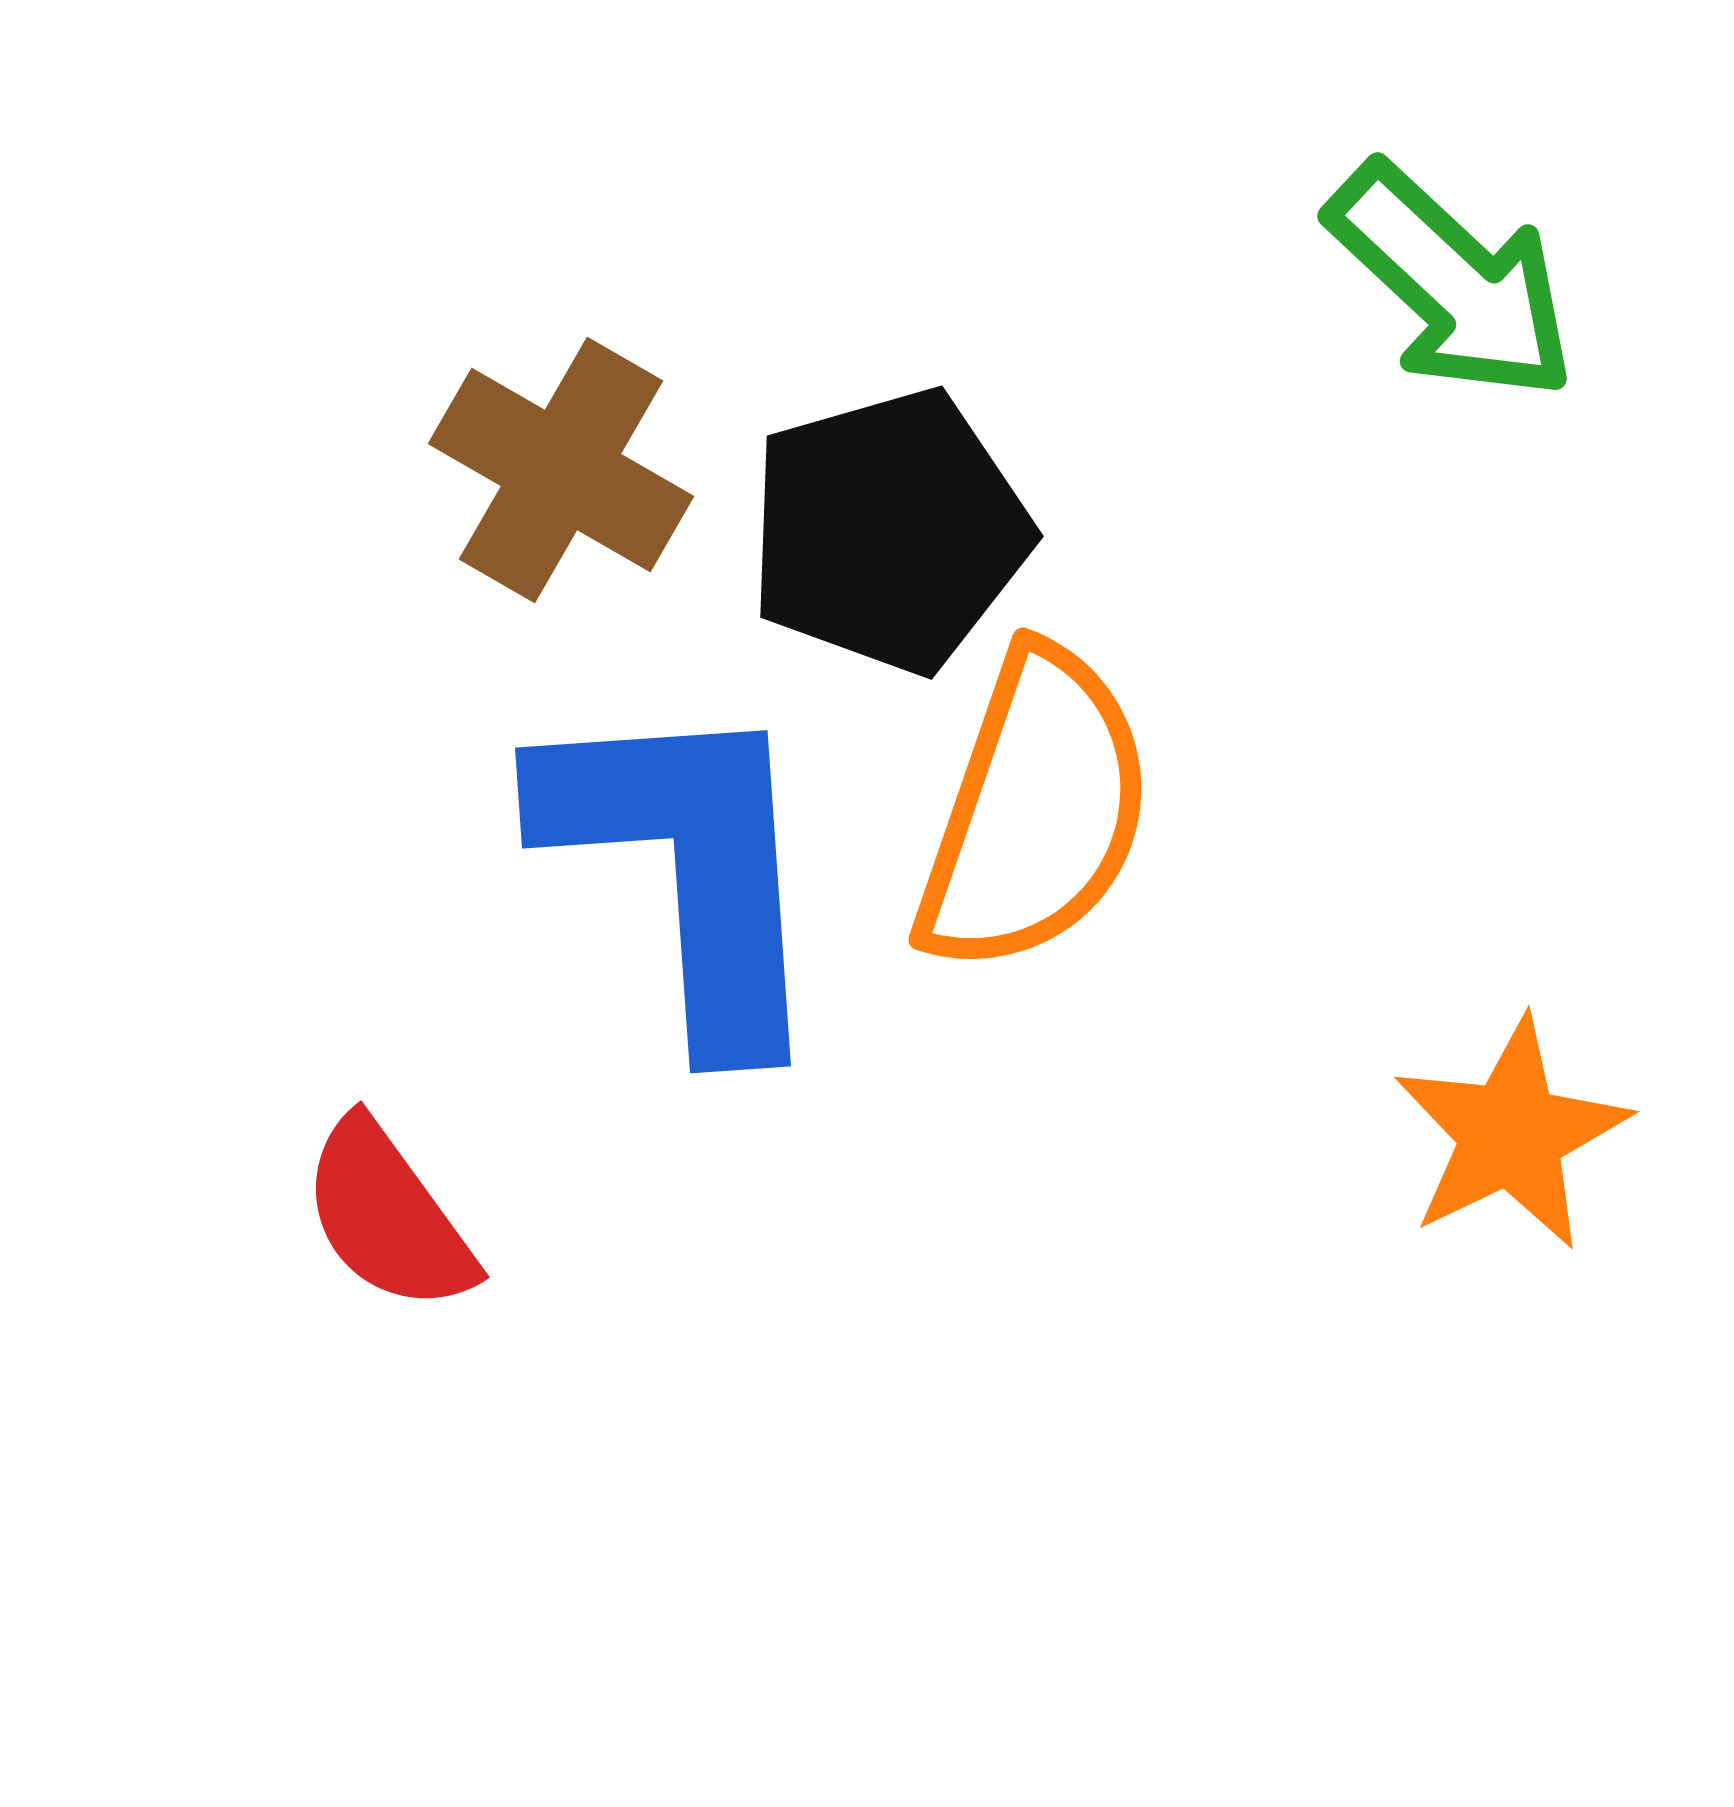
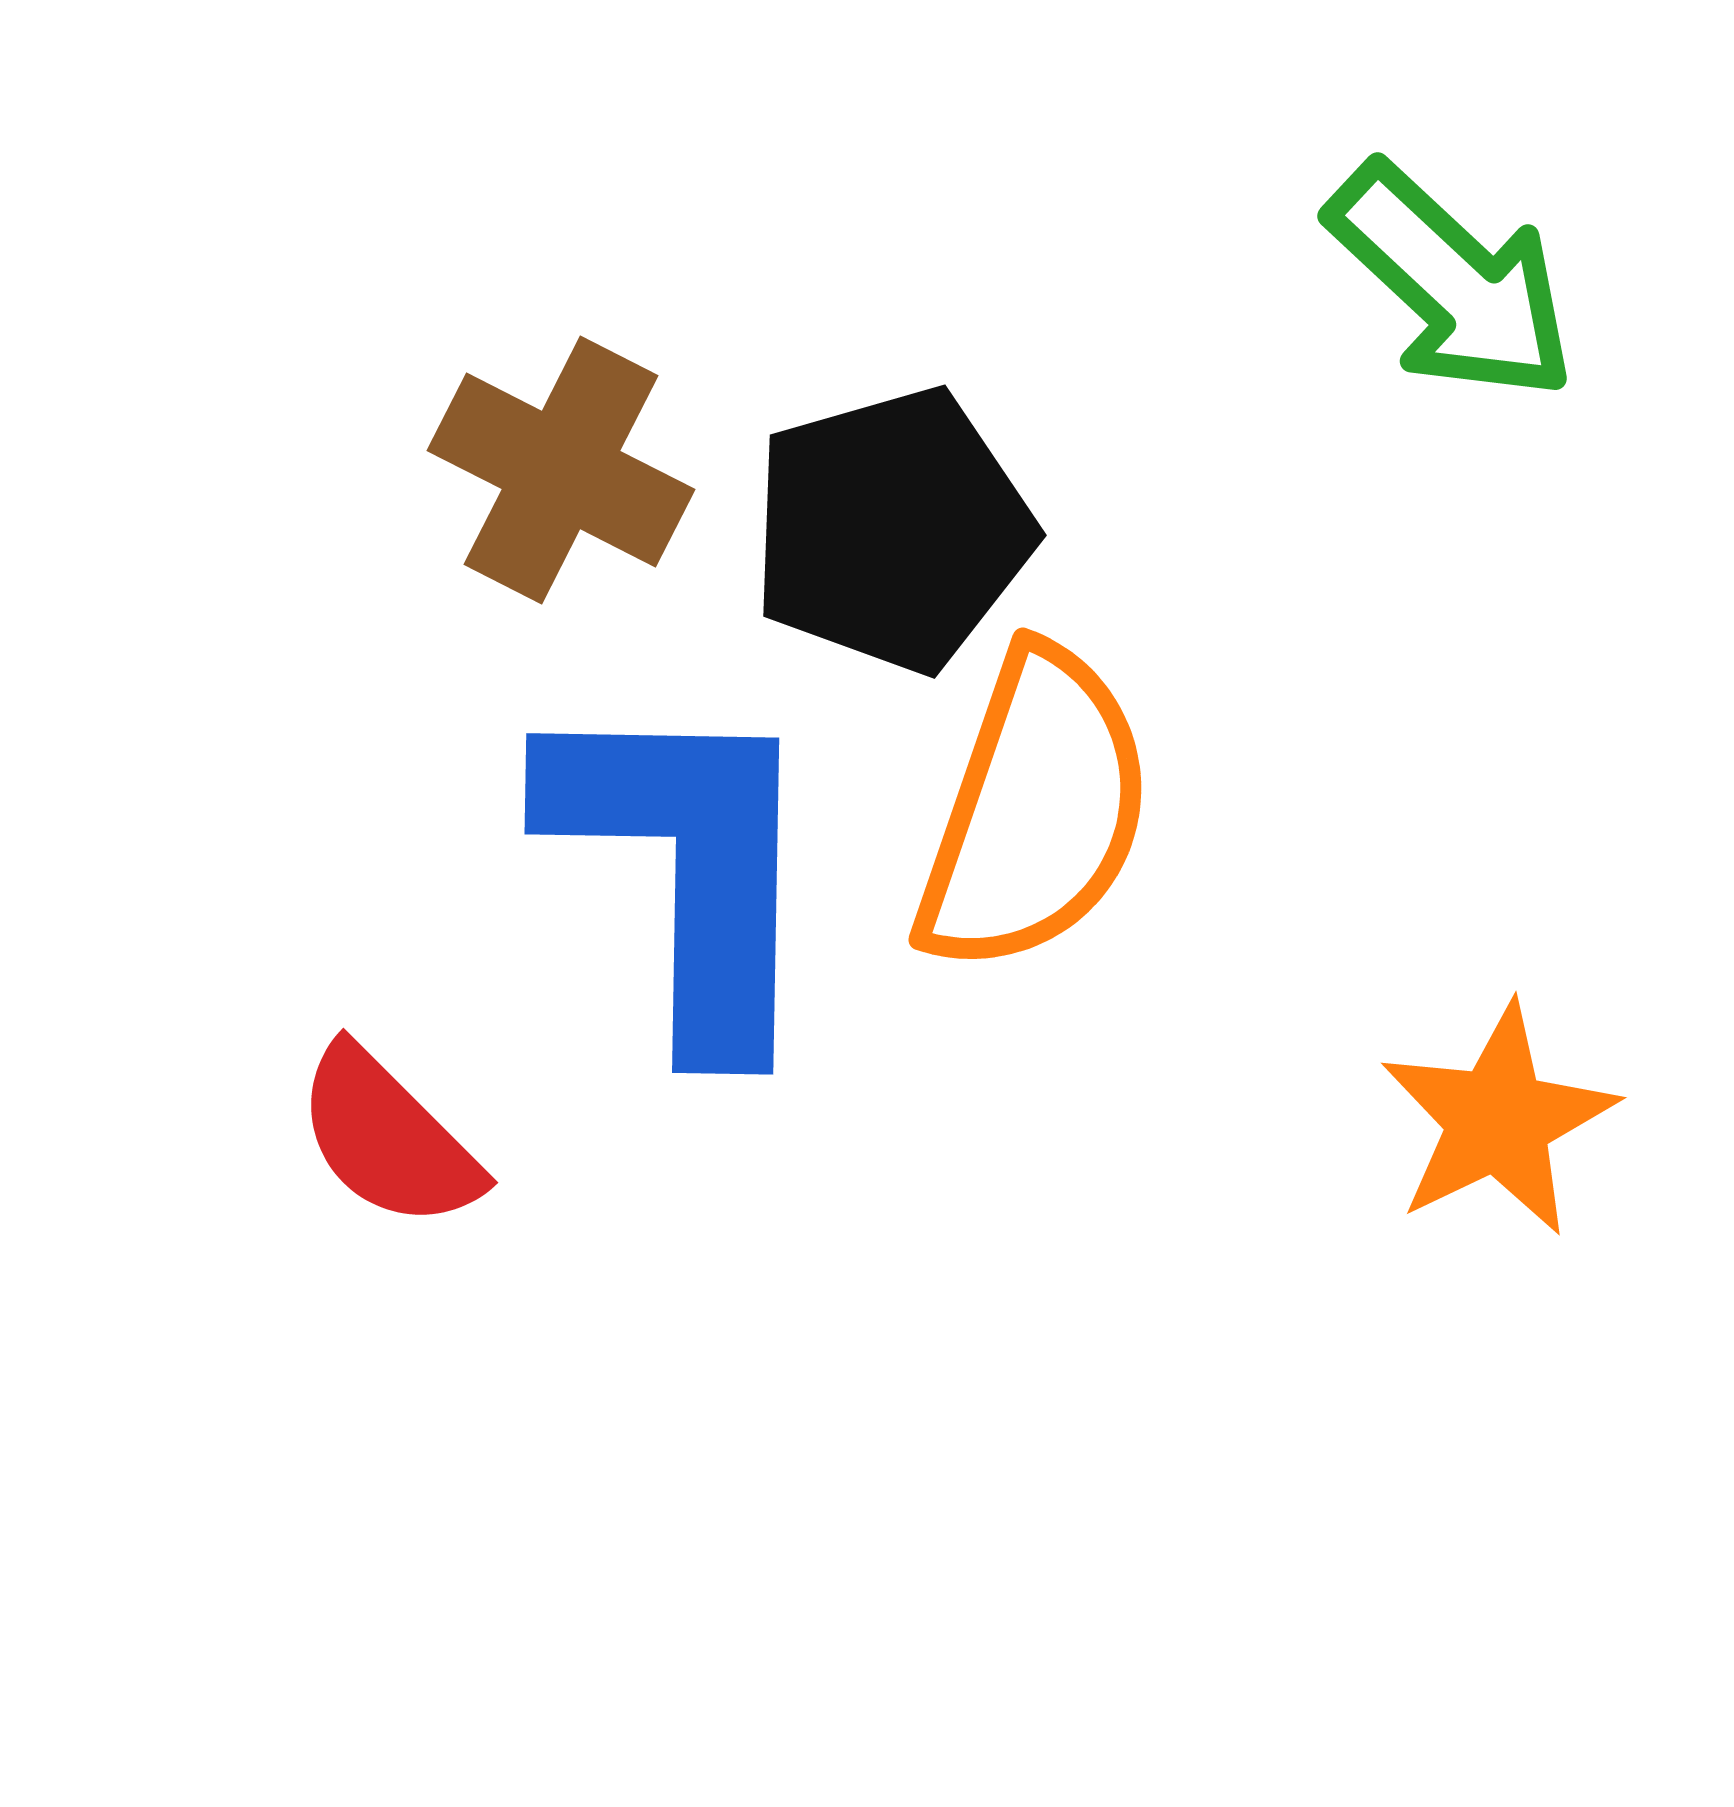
brown cross: rotated 3 degrees counterclockwise
black pentagon: moved 3 px right, 1 px up
blue L-shape: rotated 5 degrees clockwise
orange star: moved 13 px left, 14 px up
red semicircle: moved 78 px up; rotated 9 degrees counterclockwise
